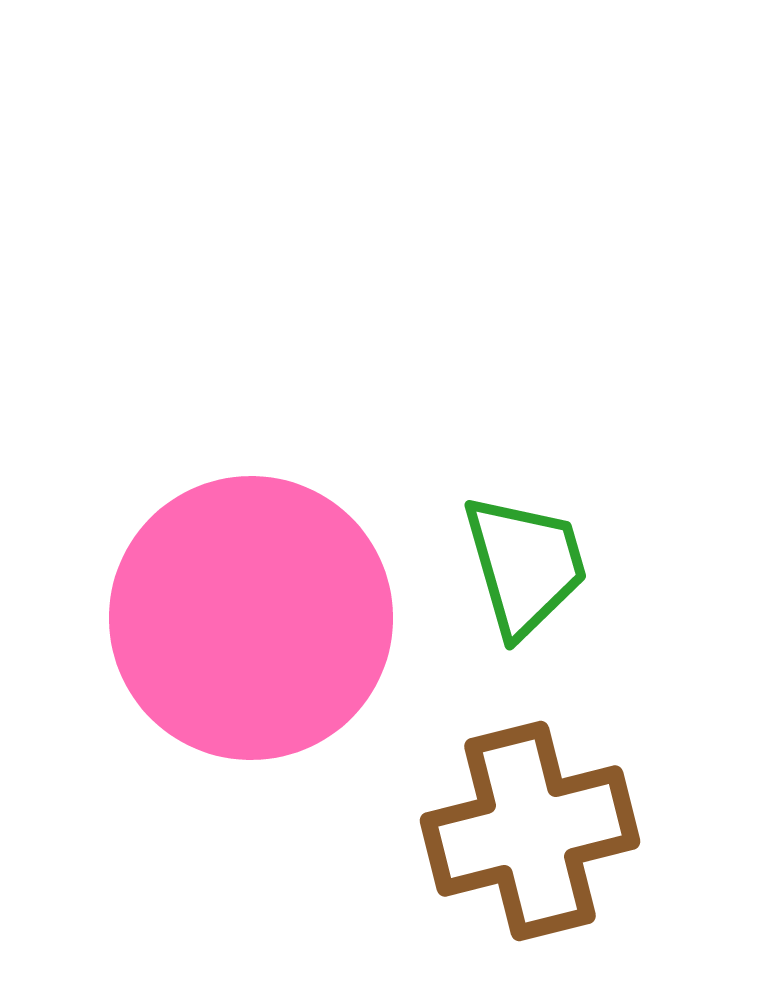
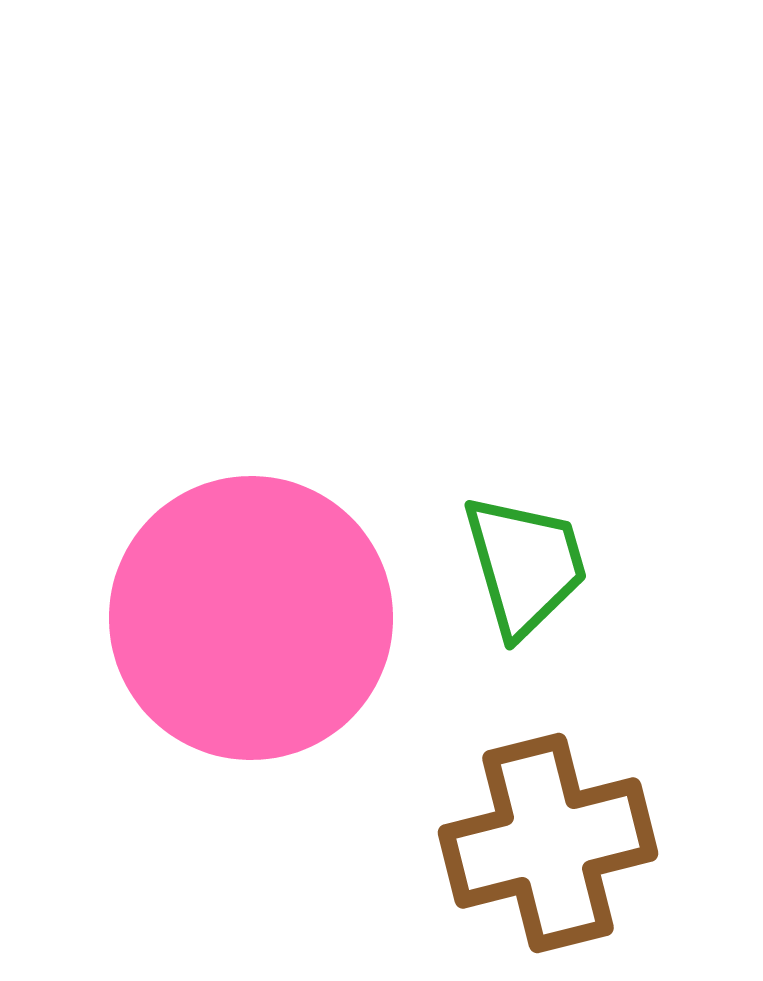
brown cross: moved 18 px right, 12 px down
